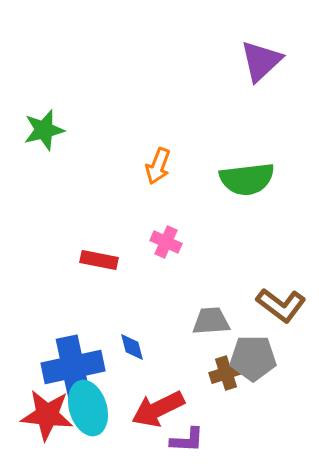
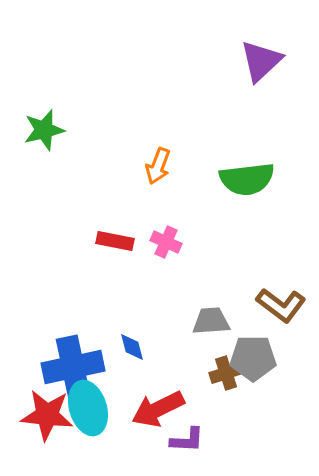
red rectangle: moved 16 px right, 19 px up
